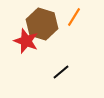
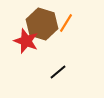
orange line: moved 8 px left, 6 px down
black line: moved 3 px left
